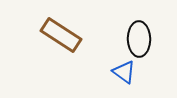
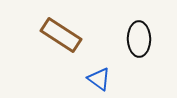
blue triangle: moved 25 px left, 7 px down
